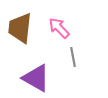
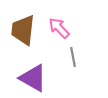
brown trapezoid: moved 3 px right, 2 px down
purple triangle: moved 3 px left
